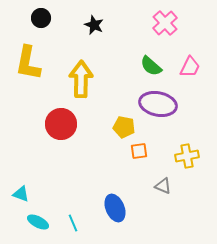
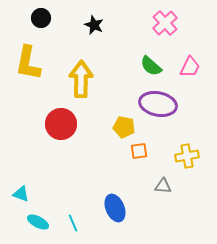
gray triangle: rotated 18 degrees counterclockwise
